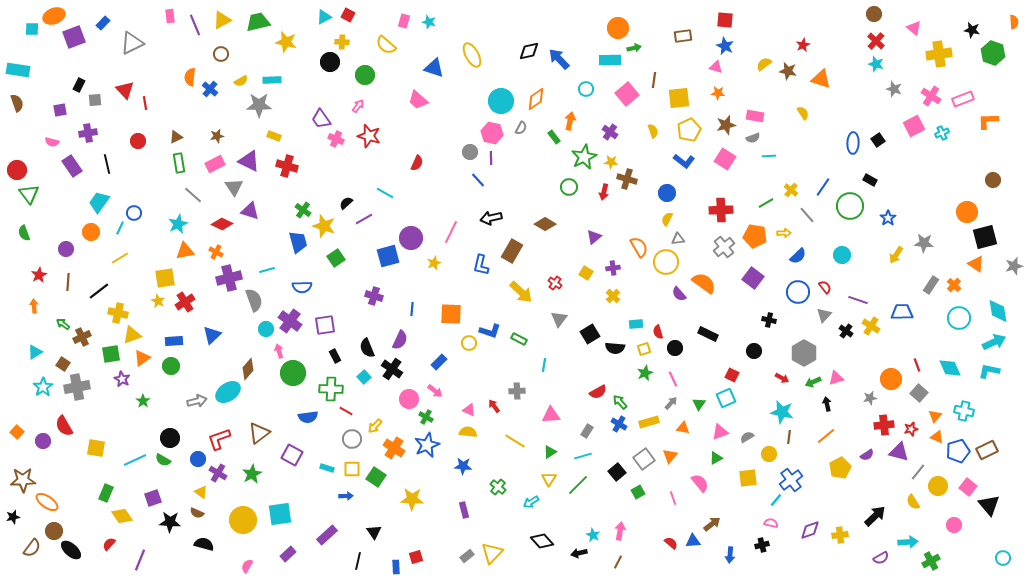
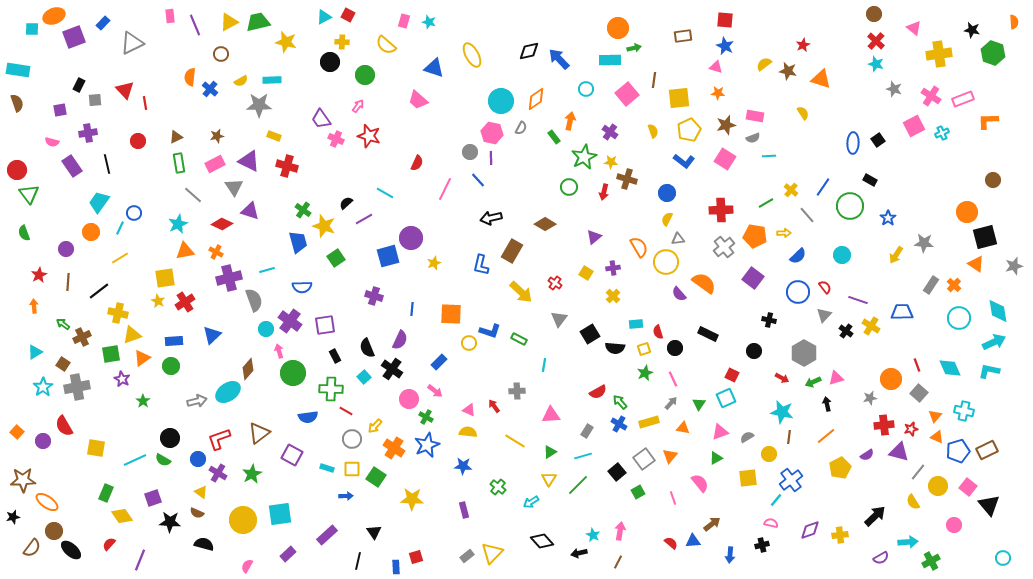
yellow triangle at (222, 20): moved 7 px right, 2 px down
pink line at (451, 232): moved 6 px left, 43 px up
